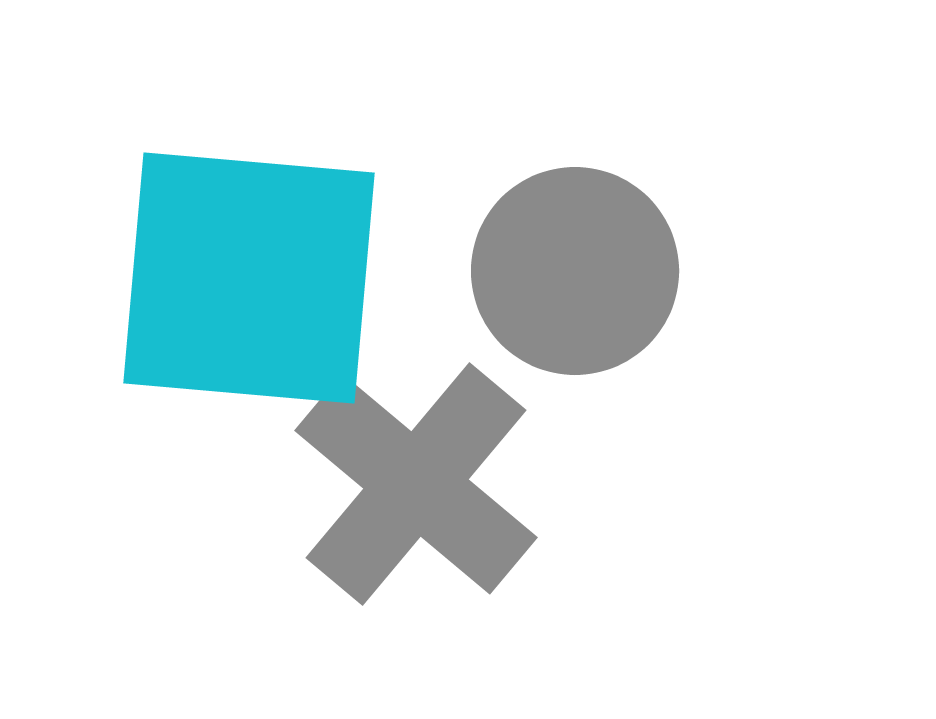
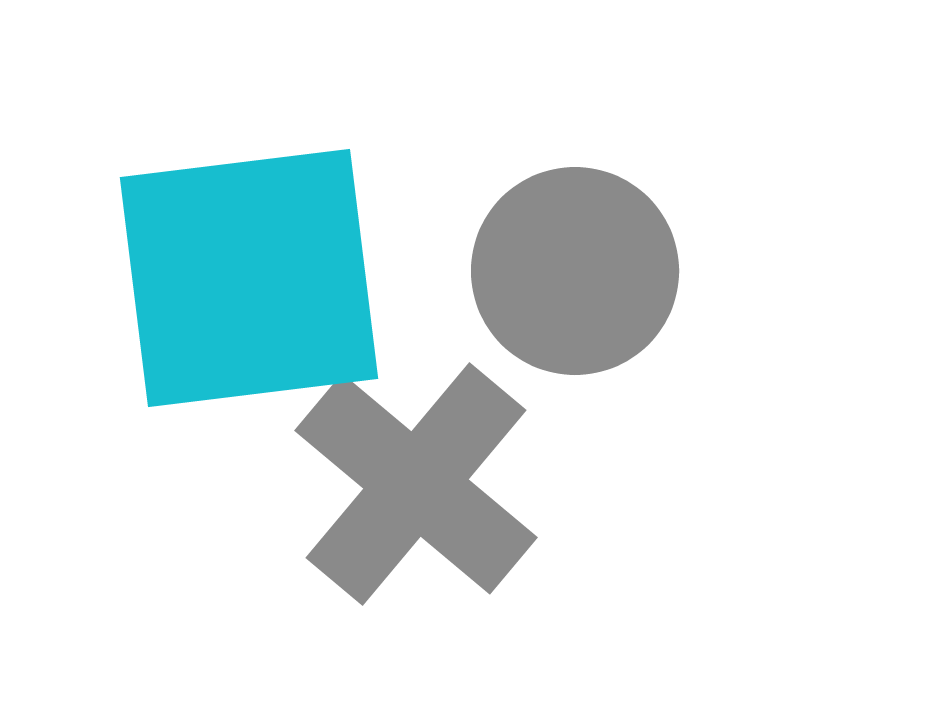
cyan square: rotated 12 degrees counterclockwise
